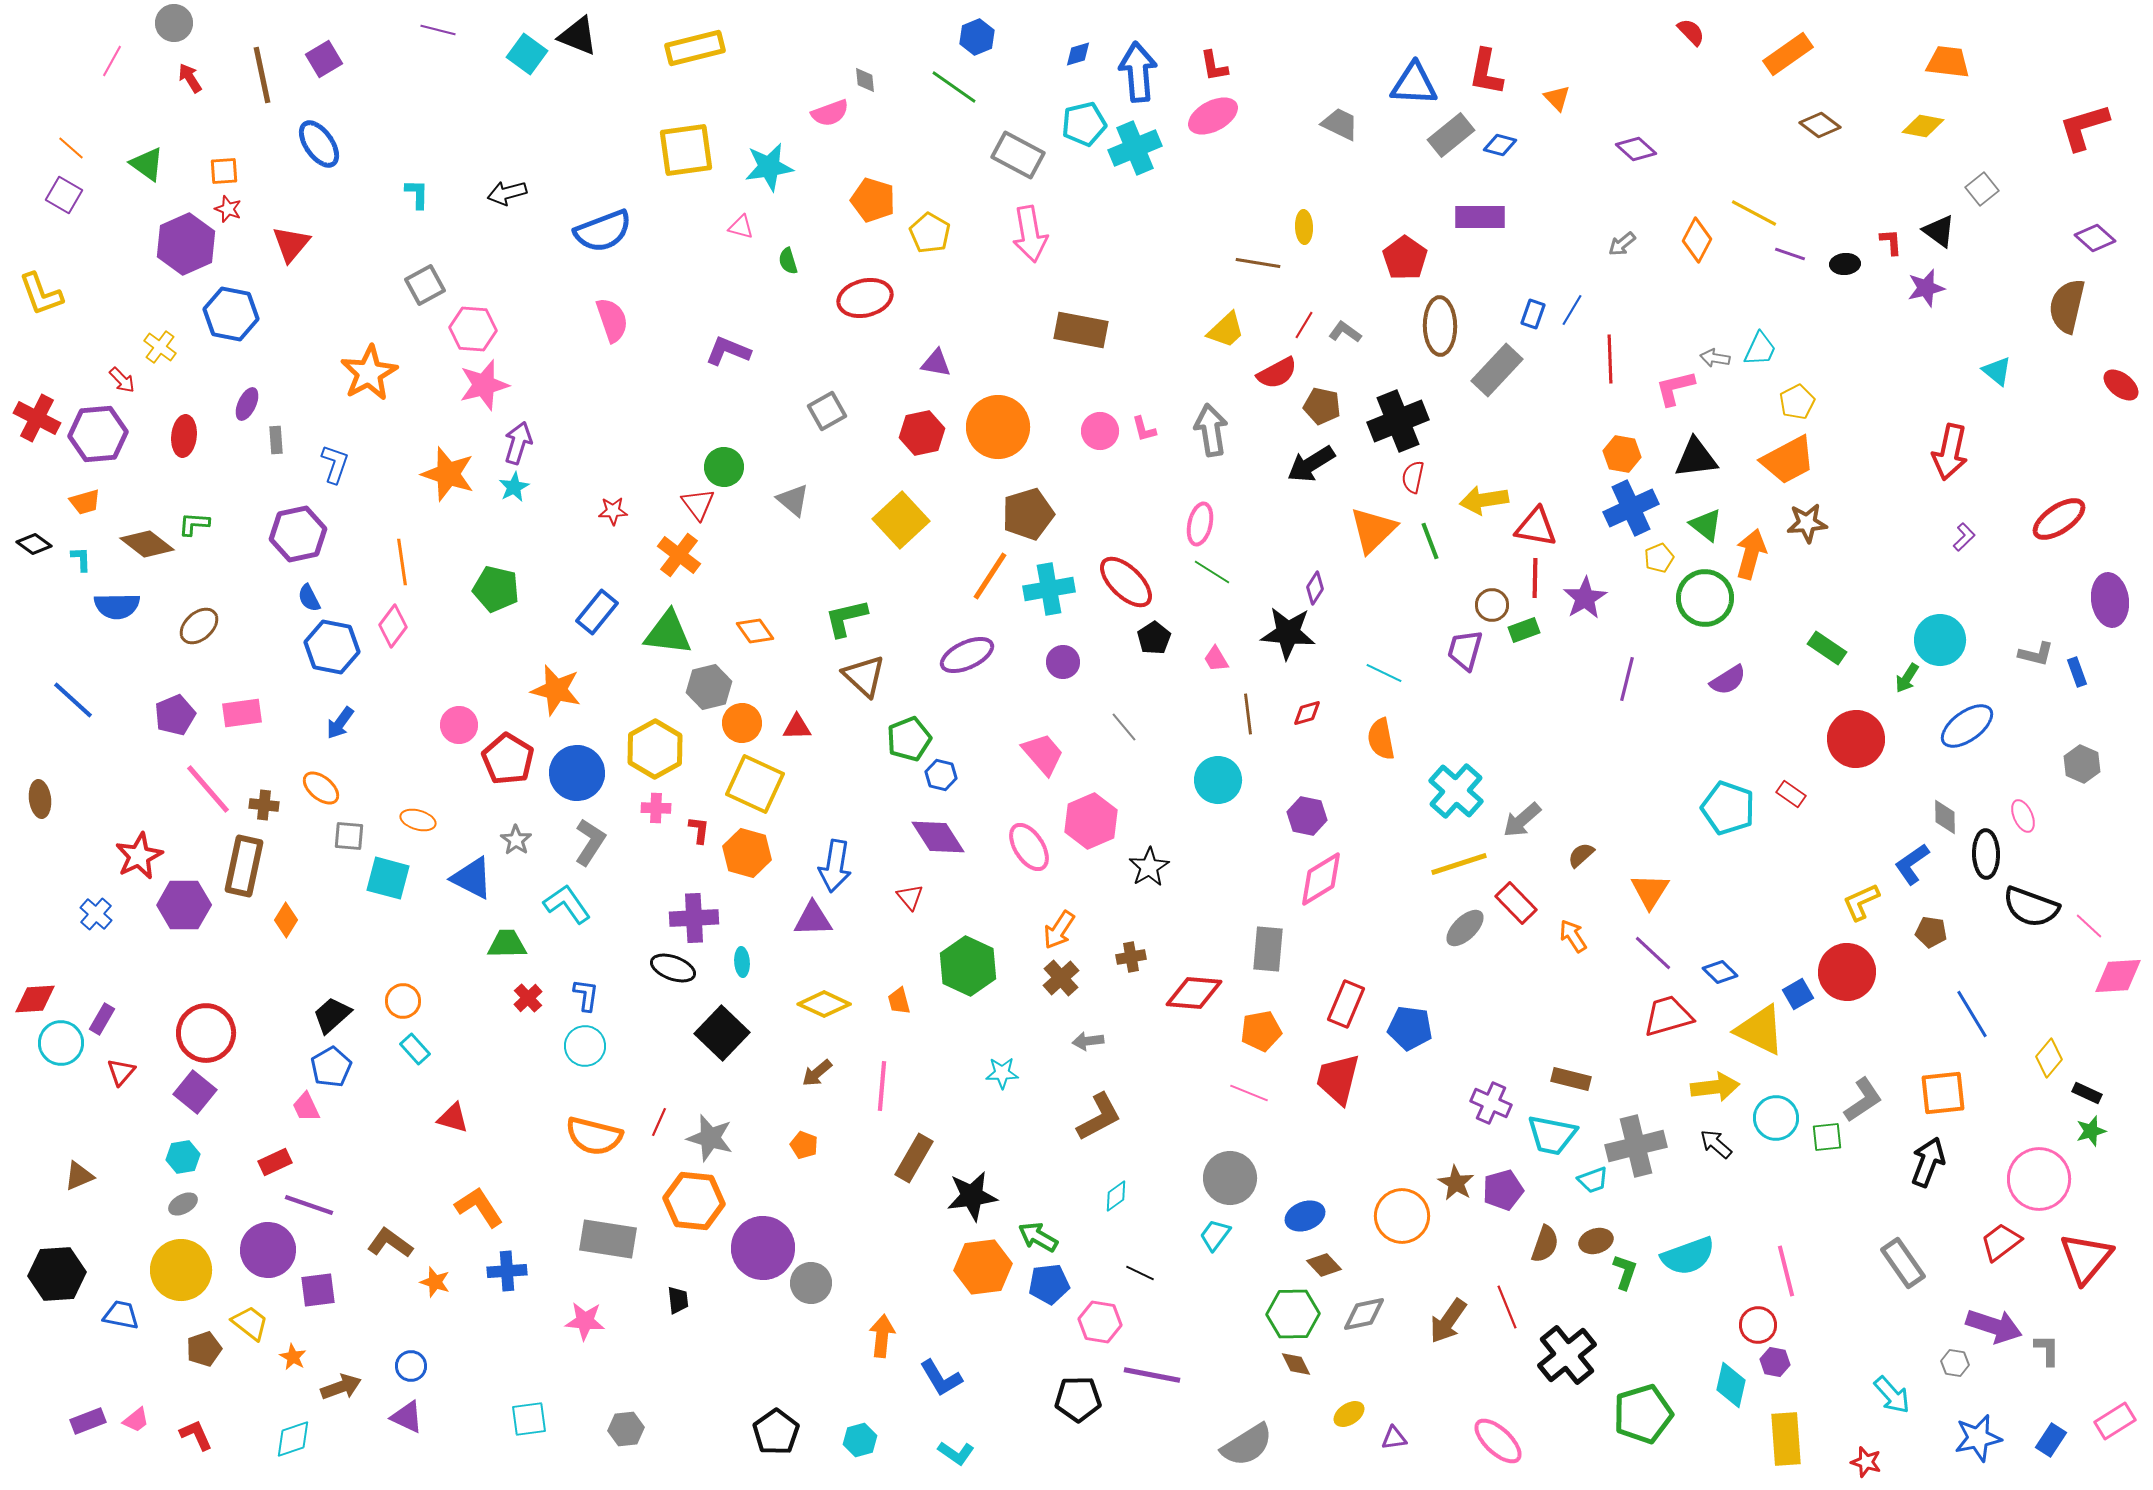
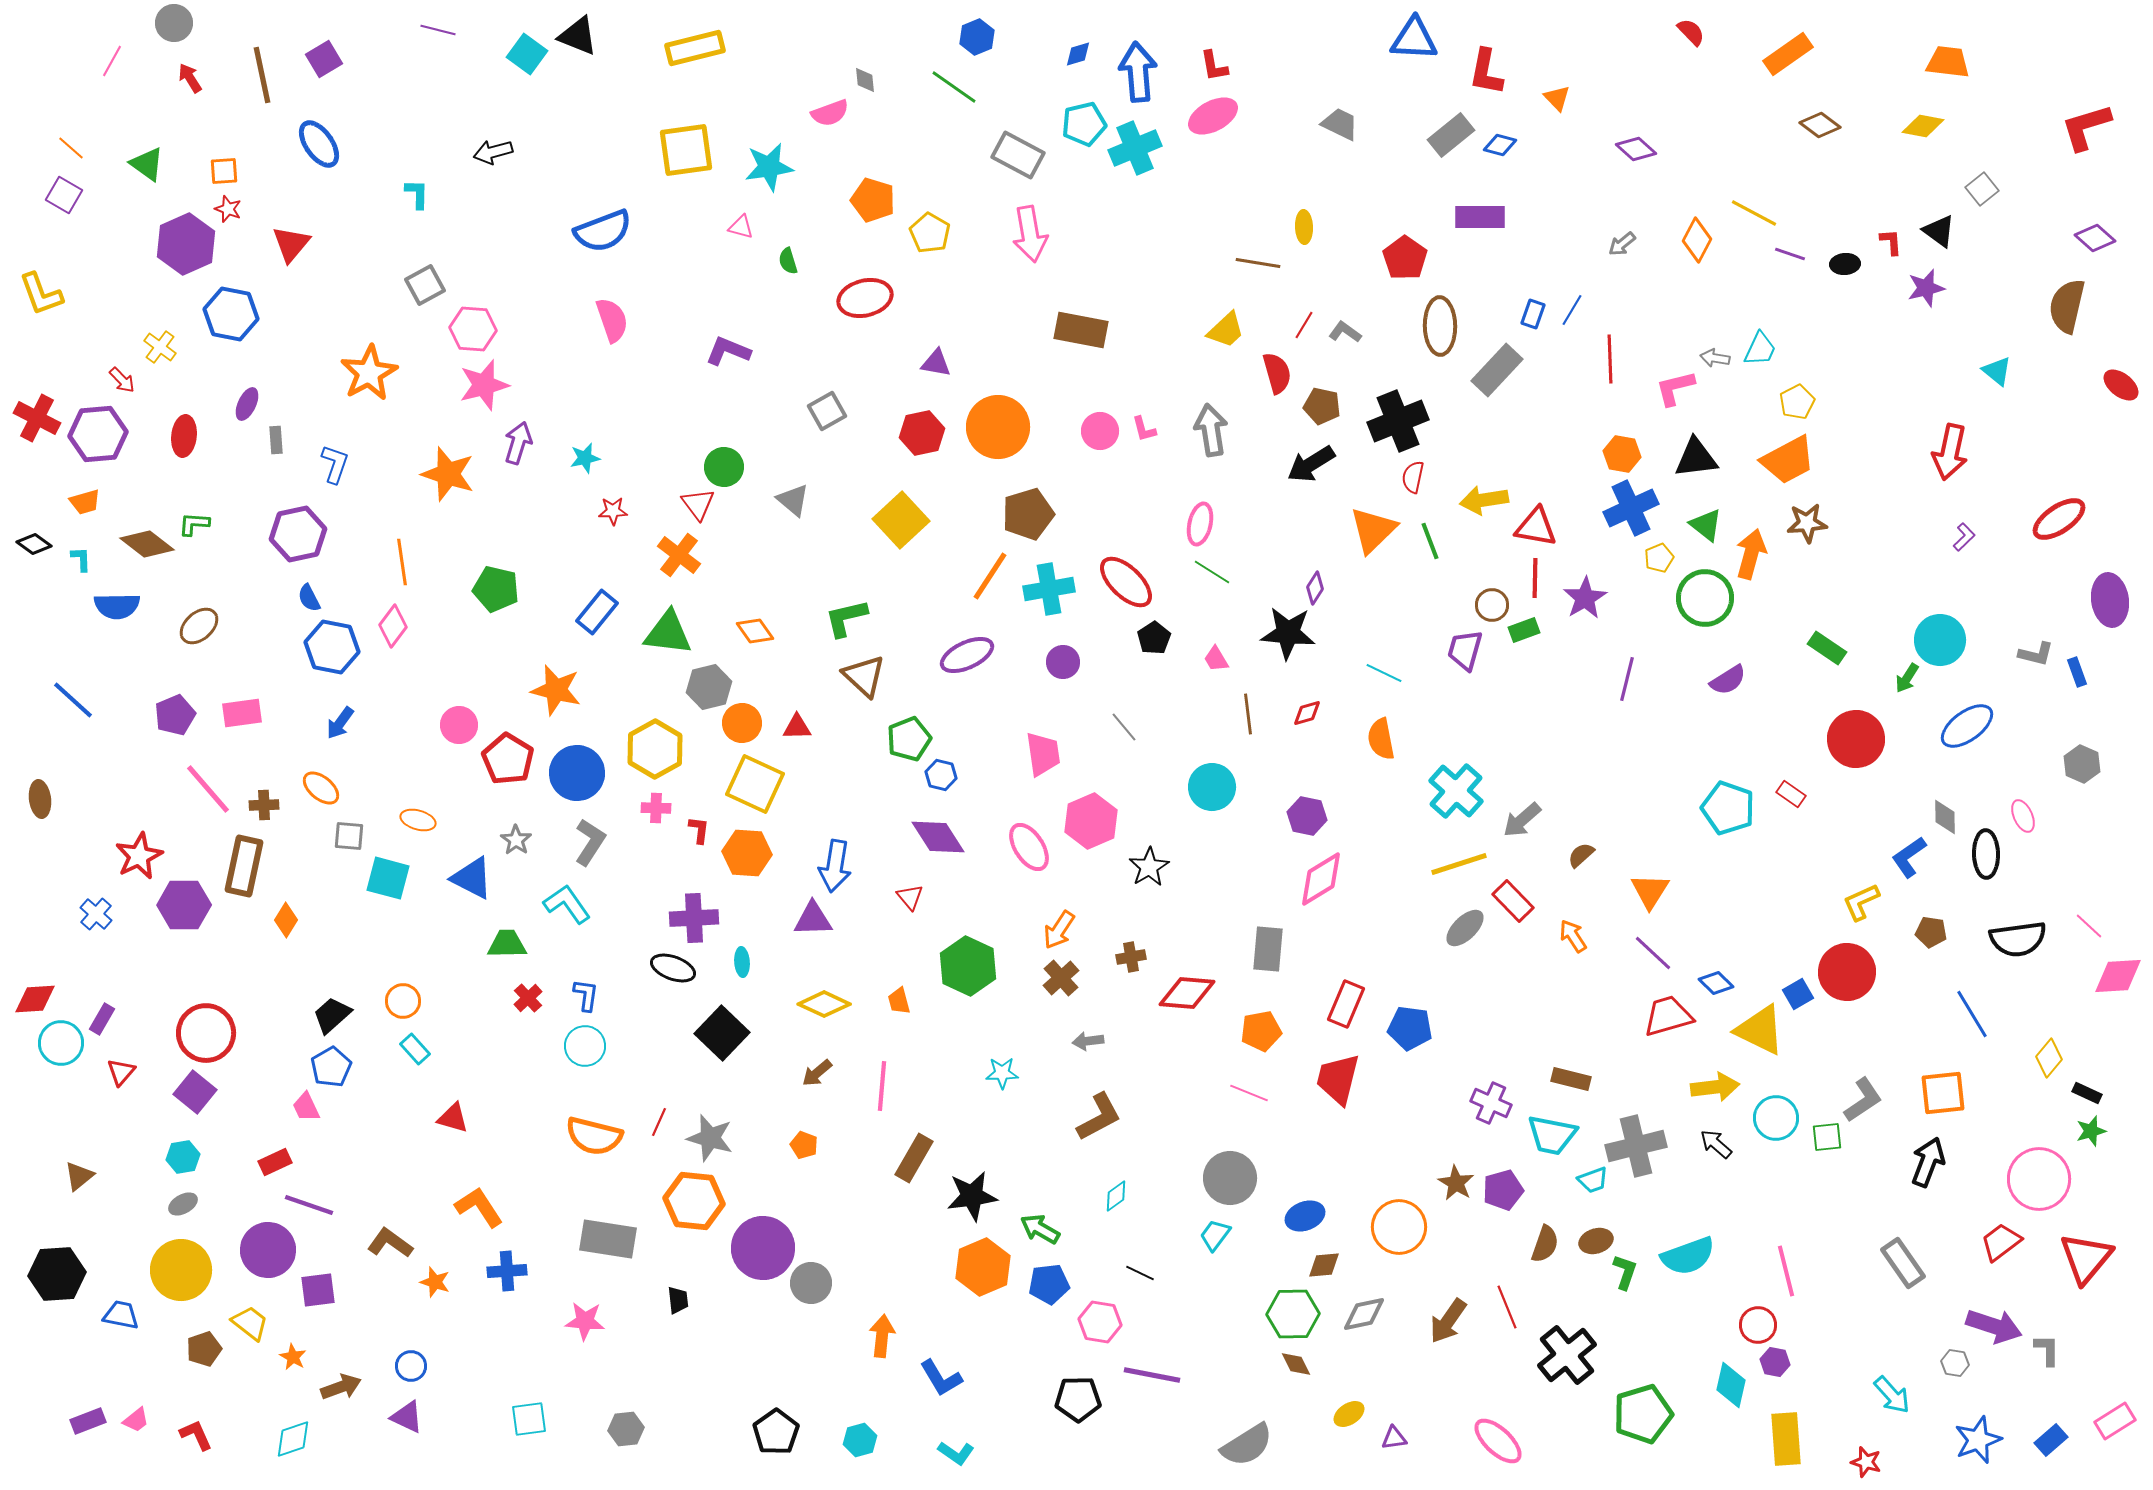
blue triangle at (1414, 84): moved 45 px up
red L-shape at (2084, 127): moved 2 px right
black arrow at (507, 193): moved 14 px left, 41 px up
red semicircle at (1277, 373): rotated 78 degrees counterclockwise
cyan star at (514, 487): moved 71 px right, 29 px up; rotated 16 degrees clockwise
pink trapezoid at (1043, 754): rotated 33 degrees clockwise
cyan circle at (1218, 780): moved 6 px left, 7 px down
brown cross at (264, 805): rotated 8 degrees counterclockwise
orange hexagon at (747, 853): rotated 12 degrees counterclockwise
blue L-shape at (1912, 864): moved 3 px left, 7 px up
red rectangle at (1516, 903): moved 3 px left, 2 px up
black semicircle at (2031, 907): moved 13 px left, 32 px down; rotated 28 degrees counterclockwise
blue diamond at (1720, 972): moved 4 px left, 11 px down
red diamond at (1194, 993): moved 7 px left
brown triangle at (79, 1176): rotated 16 degrees counterclockwise
orange circle at (1402, 1216): moved 3 px left, 11 px down
green arrow at (1038, 1237): moved 2 px right, 8 px up
brown diamond at (1324, 1265): rotated 52 degrees counterclockwise
orange hexagon at (983, 1267): rotated 16 degrees counterclockwise
blue star at (1978, 1438): moved 2 px down; rotated 9 degrees counterclockwise
blue rectangle at (2051, 1440): rotated 16 degrees clockwise
